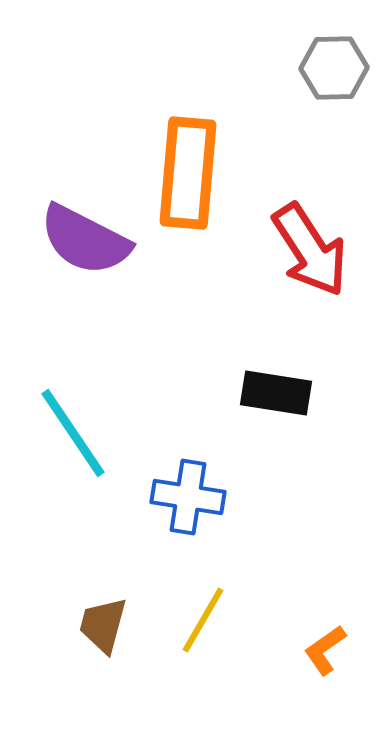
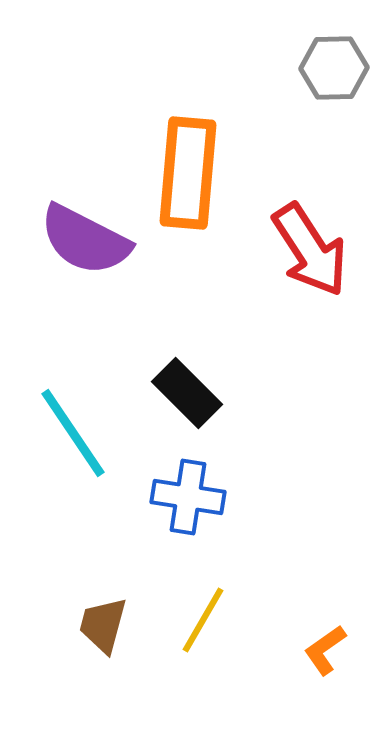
black rectangle: moved 89 px left; rotated 36 degrees clockwise
